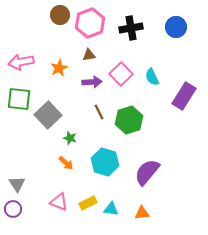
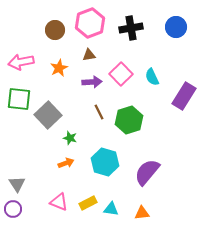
brown circle: moved 5 px left, 15 px down
orange arrow: rotated 63 degrees counterclockwise
